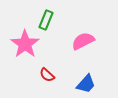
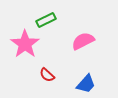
green rectangle: rotated 42 degrees clockwise
